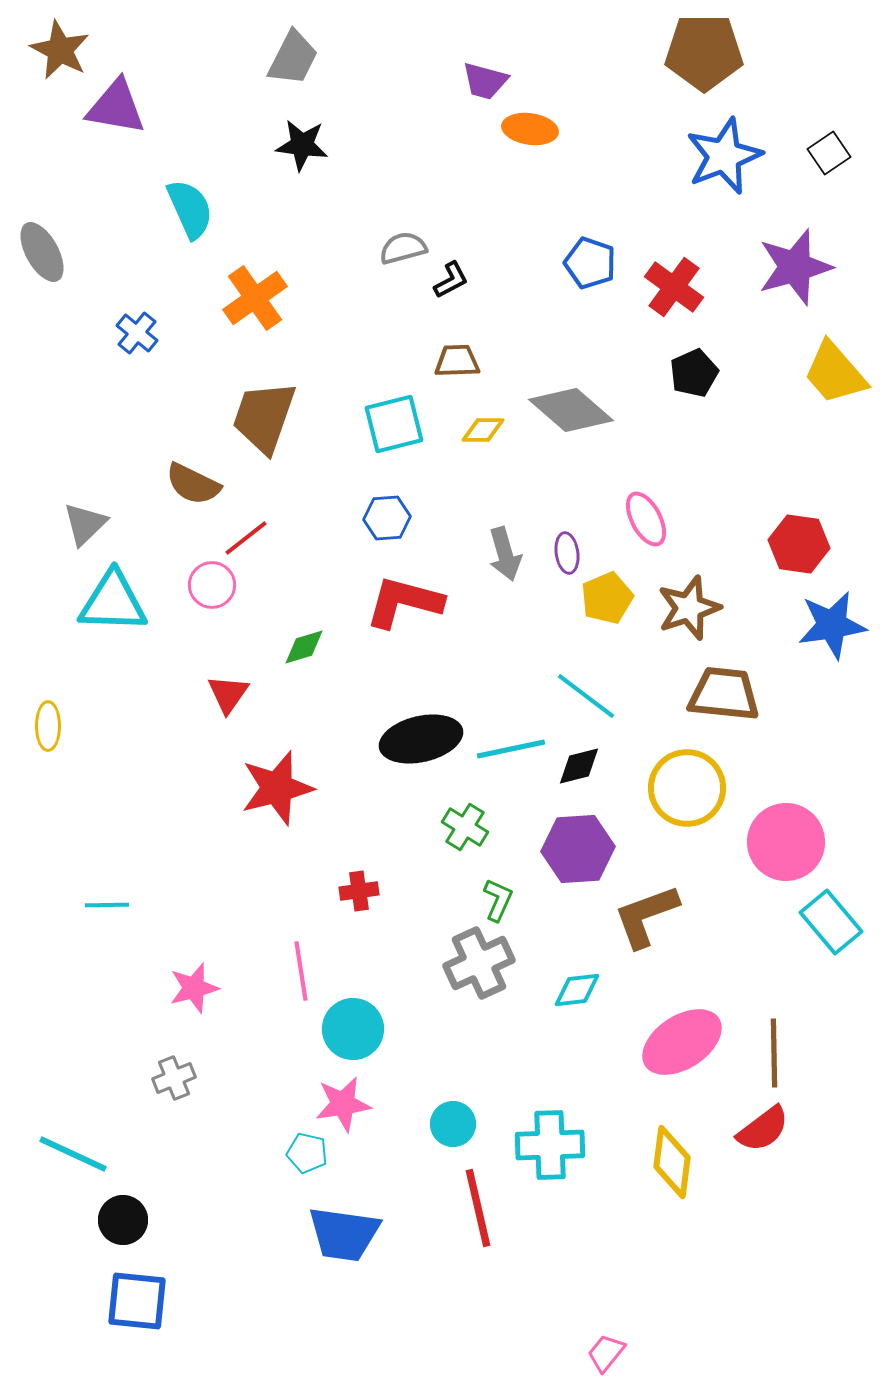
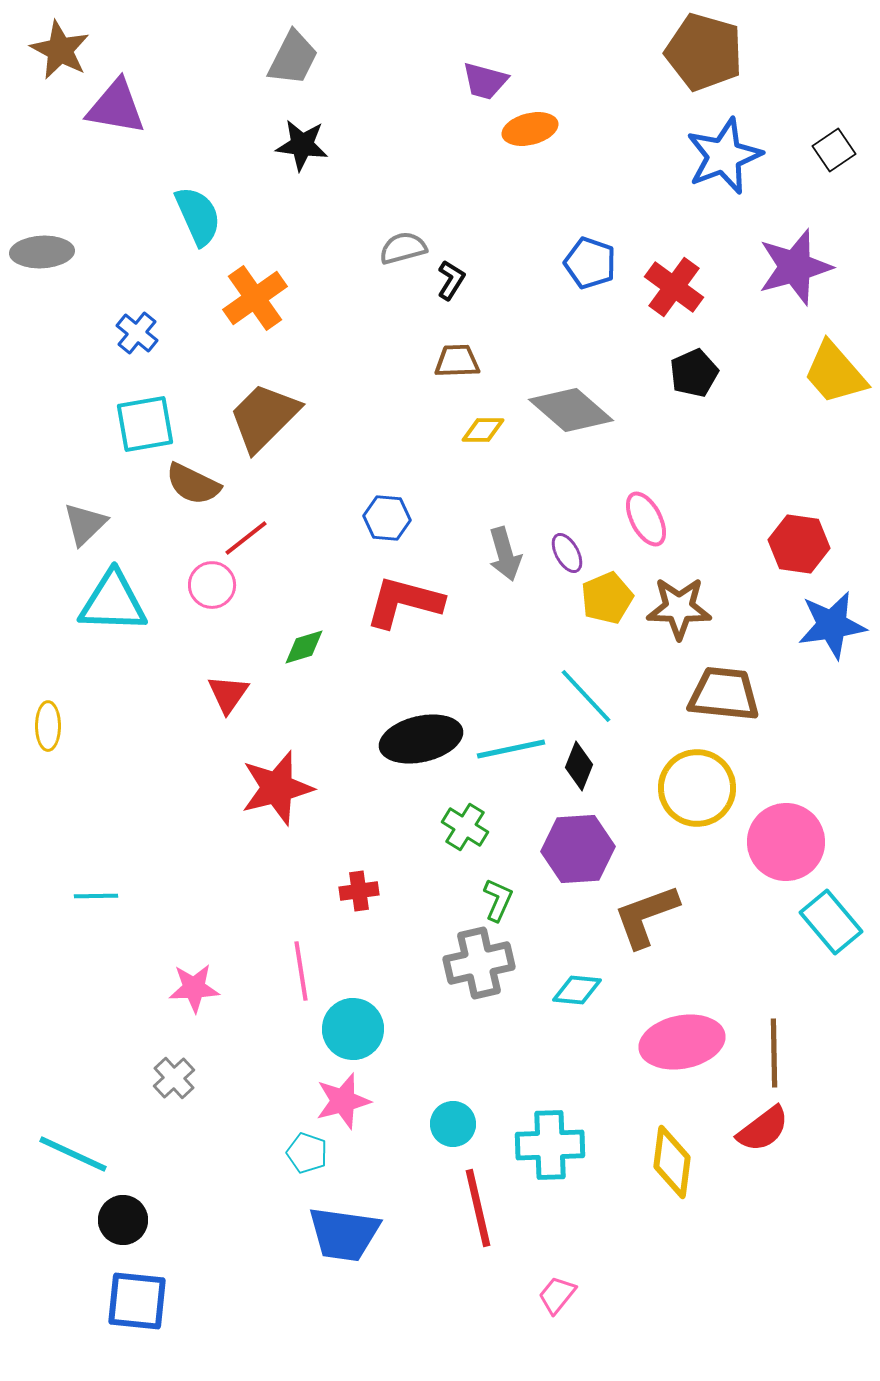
brown pentagon at (704, 52): rotated 16 degrees clockwise
orange ellipse at (530, 129): rotated 22 degrees counterclockwise
black square at (829, 153): moved 5 px right, 3 px up
cyan semicircle at (190, 209): moved 8 px right, 7 px down
gray ellipse at (42, 252): rotated 64 degrees counterclockwise
black L-shape at (451, 280): rotated 30 degrees counterclockwise
brown trapezoid at (264, 417): rotated 26 degrees clockwise
cyan square at (394, 424): moved 249 px left; rotated 4 degrees clockwise
blue hexagon at (387, 518): rotated 9 degrees clockwise
purple ellipse at (567, 553): rotated 21 degrees counterclockwise
brown star at (689, 608): moved 10 px left; rotated 20 degrees clockwise
cyan line at (586, 696): rotated 10 degrees clockwise
black diamond at (579, 766): rotated 54 degrees counterclockwise
yellow circle at (687, 788): moved 10 px right
cyan line at (107, 905): moved 11 px left, 9 px up
gray cross at (479, 963): rotated 12 degrees clockwise
pink star at (194, 988): rotated 12 degrees clockwise
cyan diamond at (577, 990): rotated 12 degrees clockwise
pink ellipse at (682, 1042): rotated 22 degrees clockwise
gray cross at (174, 1078): rotated 21 degrees counterclockwise
pink star at (343, 1104): moved 3 px up; rotated 6 degrees counterclockwise
cyan pentagon at (307, 1153): rotated 6 degrees clockwise
pink trapezoid at (606, 1353): moved 49 px left, 58 px up
